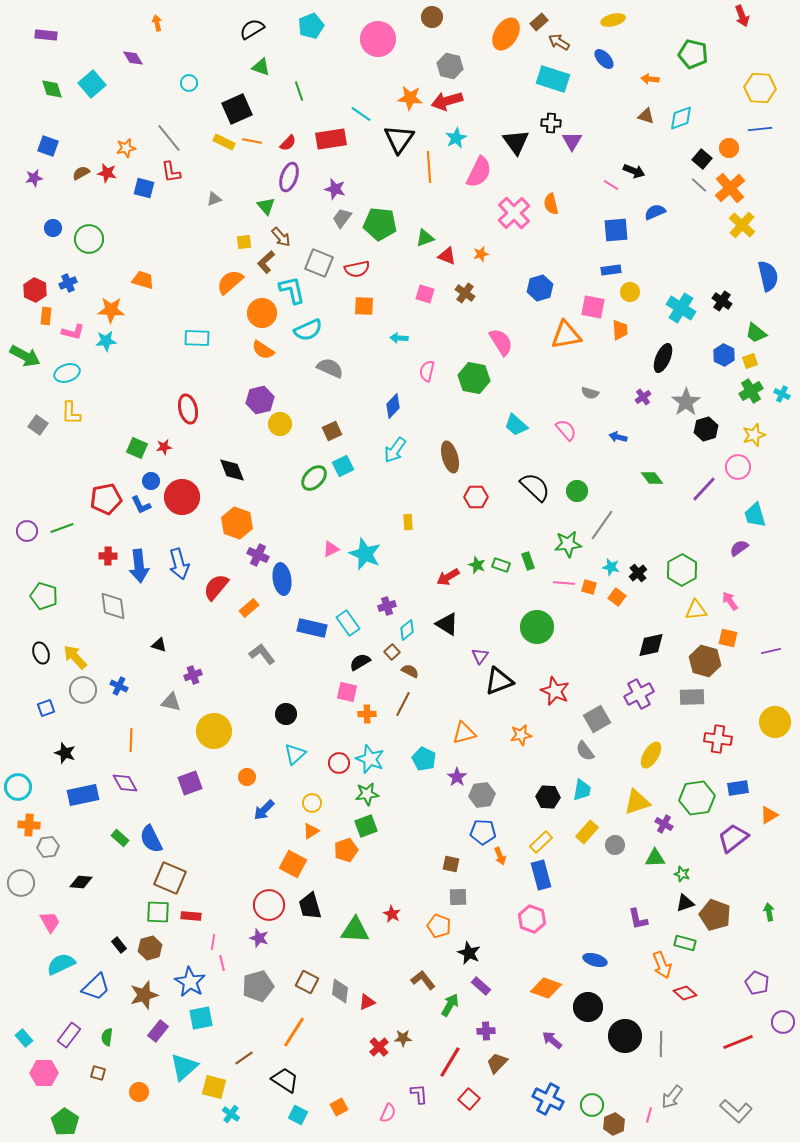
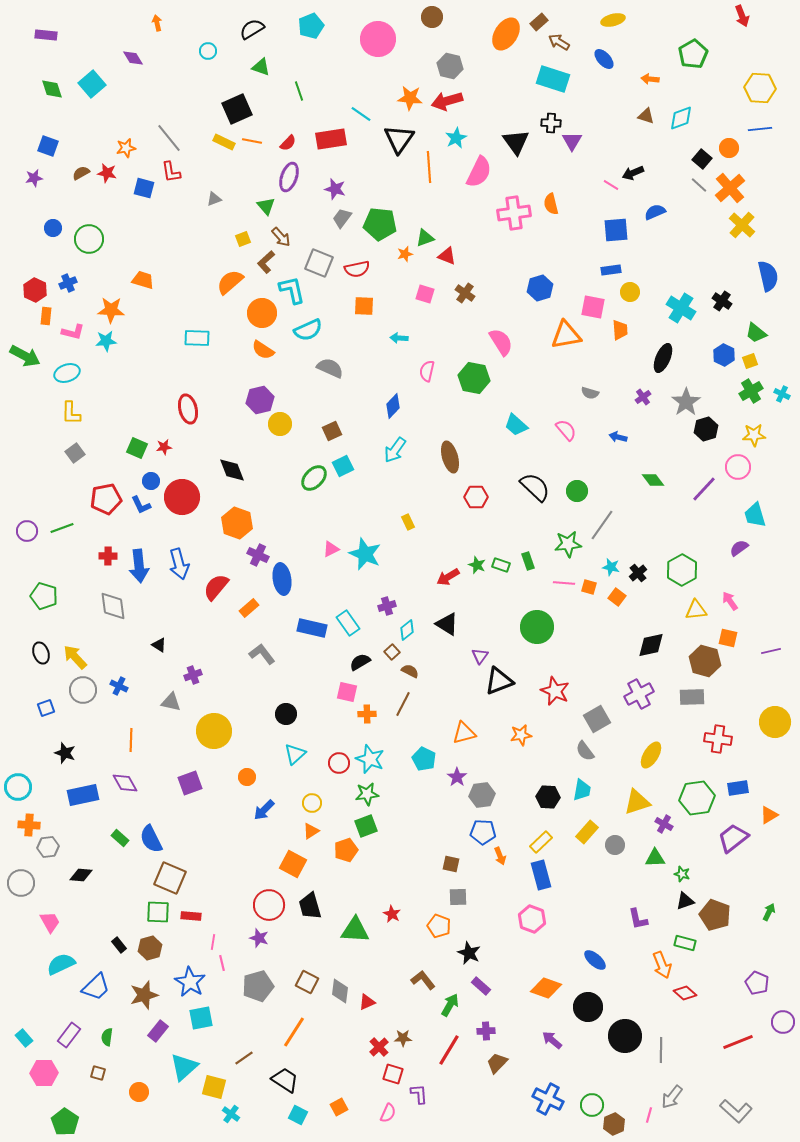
green pentagon at (693, 54): rotated 28 degrees clockwise
cyan circle at (189, 83): moved 19 px right, 32 px up
black arrow at (634, 171): moved 1 px left, 2 px down; rotated 135 degrees clockwise
pink cross at (514, 213): rotated 36 degrees clockwise
yellow square at (244, 242): moved 1 px left, 3 px up; rotated 14 degrees counterclockwise
orange star at (481, 254): moved 76 px left
gray square at (38, 425): moved 37 px right, 28 px down; rotated 18 degrees clockwise
yellow star at (754, 435): rotated 15 degrees clockwise
green diamond at (652, 478): moved 1 px right, 2 px down
yellow rectangle at (408, 522): rotated 21 degrees counterclockwise
black triangle at (159, 645): rotated 14 degrees clockwise
black diamond at (81, 882): moved 7 px up
black triangle at (685, 903): moved 2 px up
green arrow at (769, 912): rotated 36 degrees clockwise
blue ellipse at (595, 960): rotated 25 degrees clockwise
gray line at (661, 1044): moved 6 px down
red line at (450, 1062): moved 1 px left, 12 px up
red square at (469, 1099): moved 76 px left, 25 px up; rotated 25 degrees counterclockwise
